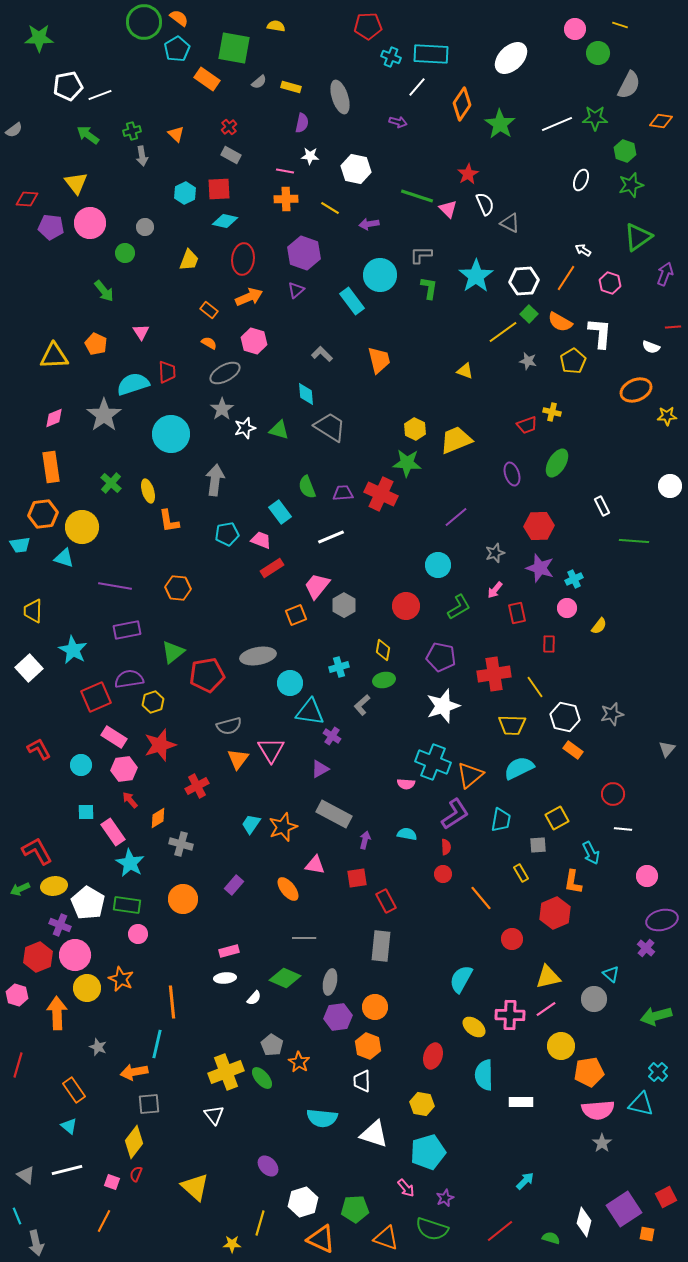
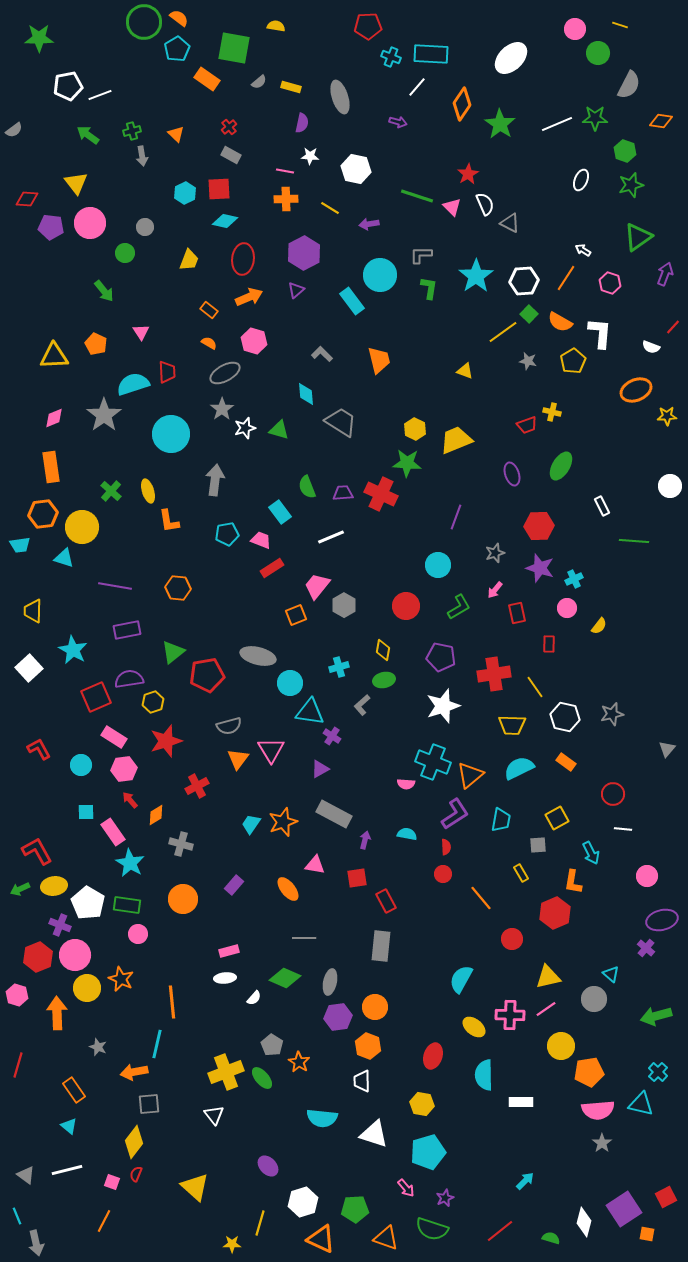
pink triangle at (448, 209): moved 4 px right, 2 px up
purple hexagon at (304, 253): rotated 12 degrees clockwise
red line at (673, 327): rotated 42 degrees counterclockwise
gray trapezoid at (330, 427): moved 11 px right, 5 px up
green ellipse at (557, 463): moved 4 px right, 3 px down
green cross at (111, 483): moved 8 px down
purple line at (456, 517): rotated 30 degrees counterclockwise
gray ellipse at (258, 656): rotated 24 degrees clockwise
red star at (160, 745): moved 6 px right, 4 px up
orange rectangle at (573, 750): moved 7 px left, 12 px down
orange diamond at (158, 818): moved 2 px left, 3 px up
orange star at (283, 827): moved 5 px up
